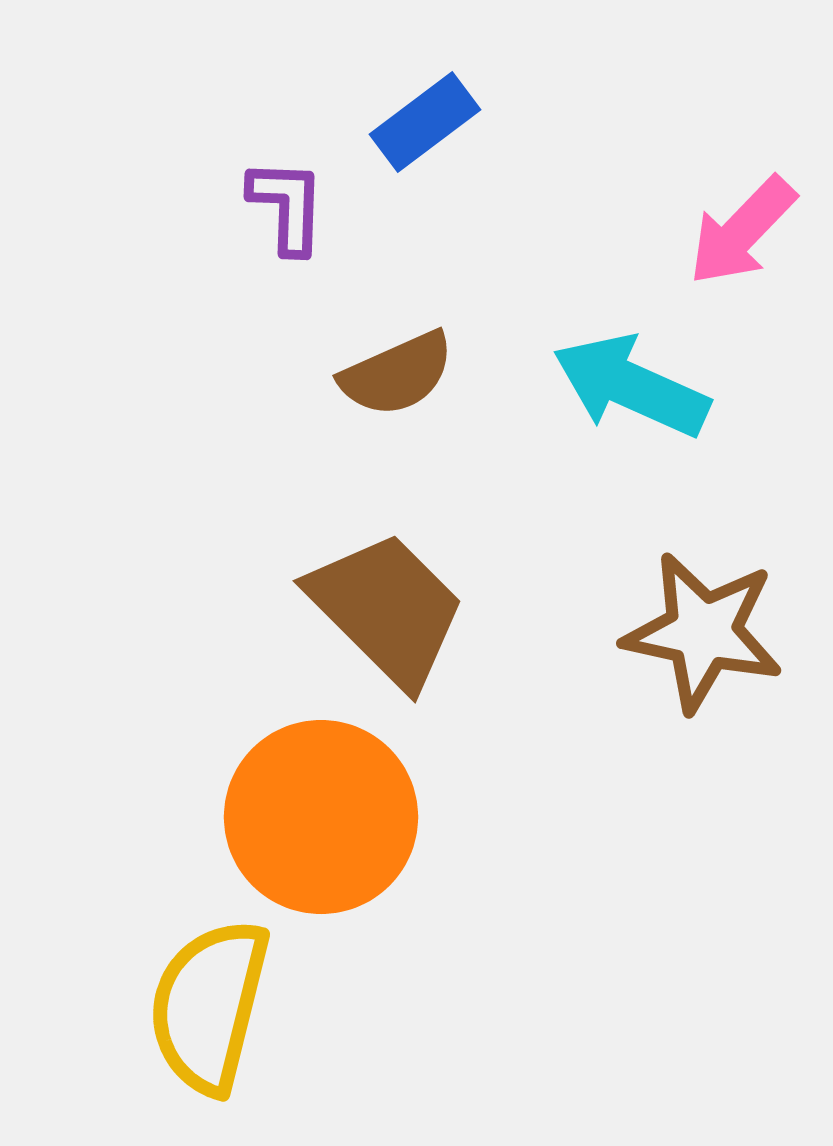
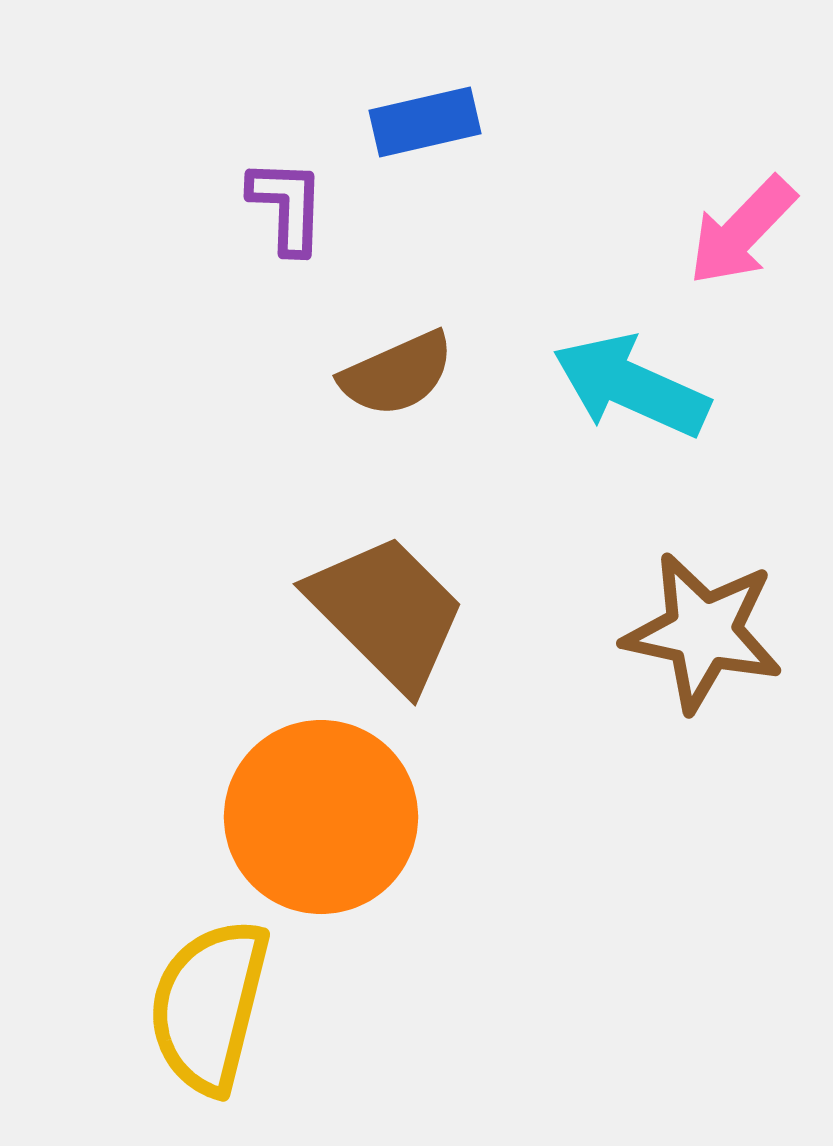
blue rectangle: rotated 24 degrees clockwise
brown trapezoid: moved 3 px down
